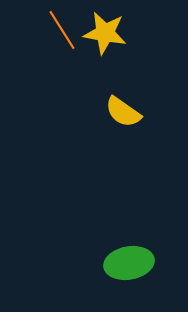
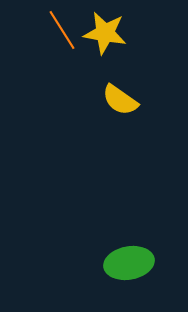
yellow semicircle: moved 3 px left, 12 px up
